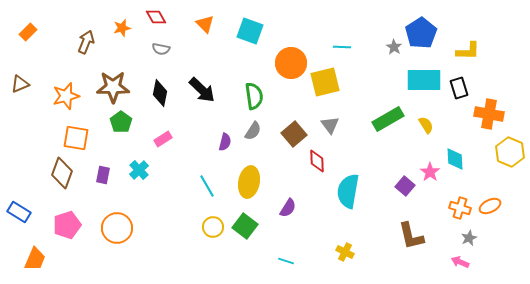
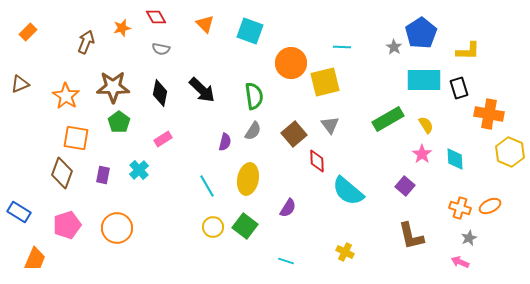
orange star at (66, 96): rotated 24 degrees counterclockwise
green pentagon at (121, 122): moved 2 px left
pink star at (430, 172): moved 8 px left, 18 px up
yellow ellipse at (249, 182): moved 1 px left, 3 px up
cyan semicircle at (348, 191): rotated 60 degrees counterclockwise
